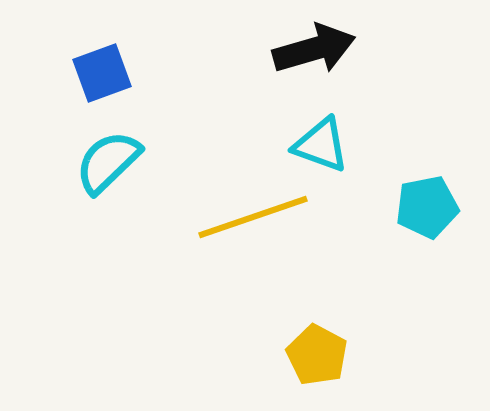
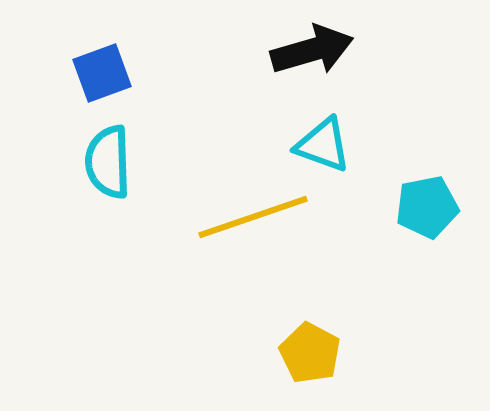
black arrow: moved 2 px left, 1 px down
cyan triangle: moved 2 px right
cyan semicircle: rotated 48 degrees counterclockwise
yellow pentagon: moved 7 px left, 2 px up
